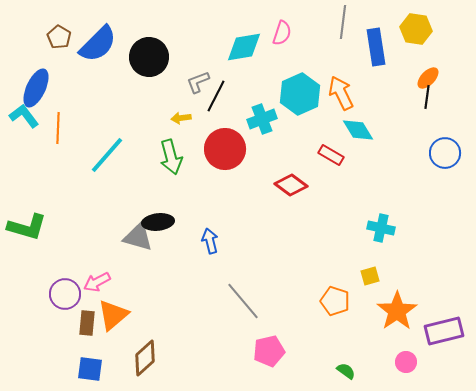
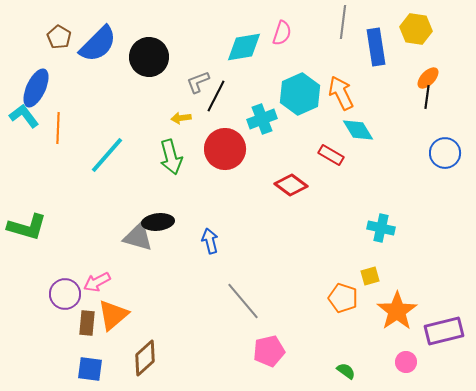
orange pentagon at (335, 301): moved 8 px right, 3 px up
